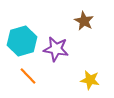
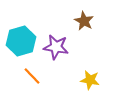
cyan hexagon: moved 1 px left
purple star: moved 2 px up
orange line: moved 4 px right
